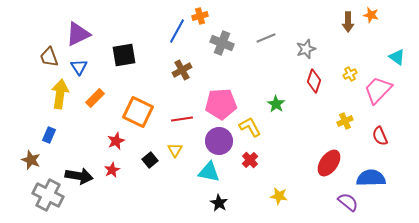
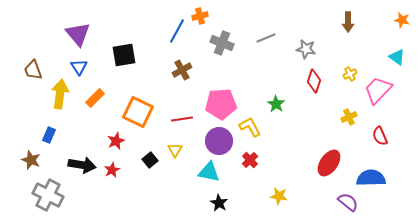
orange star at (371, 15): moved 31 px right, 5 px down
purple triangle at (78, 34): rotated 44 degrees counterclockwise
gray star at (306, 49): rotated 30 degrees clockwise
brown trapezoid at (49, 57): moved 16 px left, 13 px down
yellow cross at (345, 121): moved 4 px right, 4 px up
black arrow at (79, 176): moved 3 px right, 11 px up
